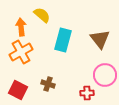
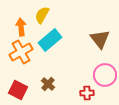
yellow semicircle: rotated 102 degrees counterclockwise
cyan rectangle: moved 13 px left; rotated 35 degrees clockwise
brown cross: rotated 24 degrees clockwise
